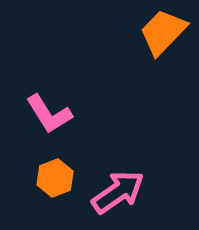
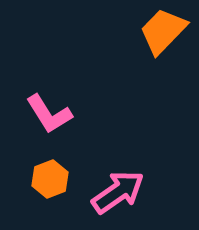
orange trapezoid: moved 1 px up
orange hexagon: moved 5 px left, 1 px down
